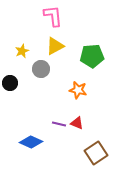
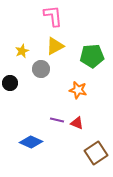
purple line: moved 2 px left, 4 px up
